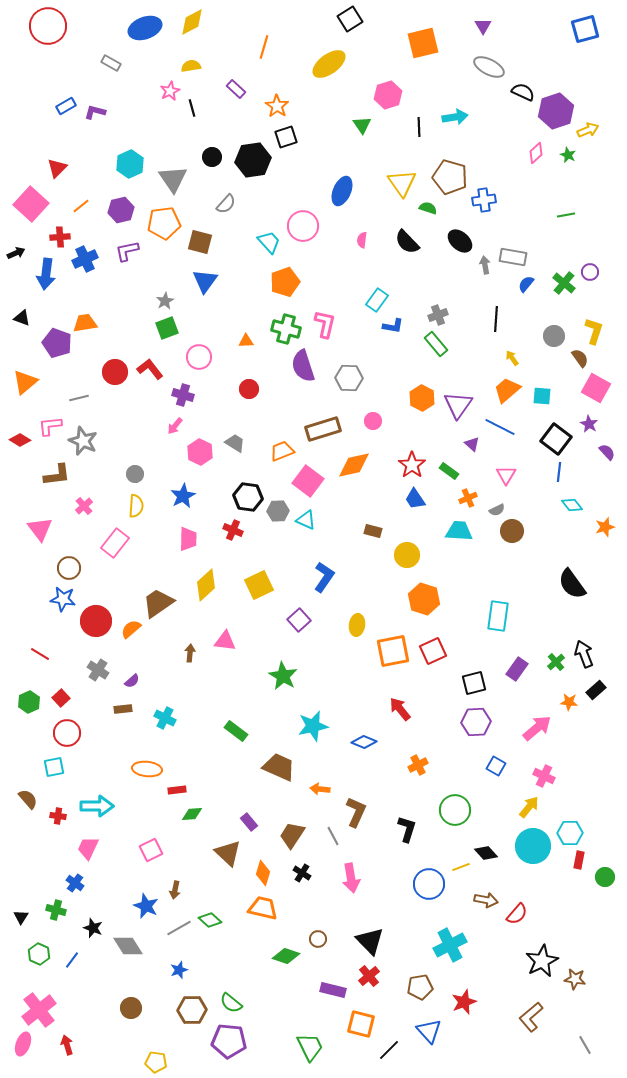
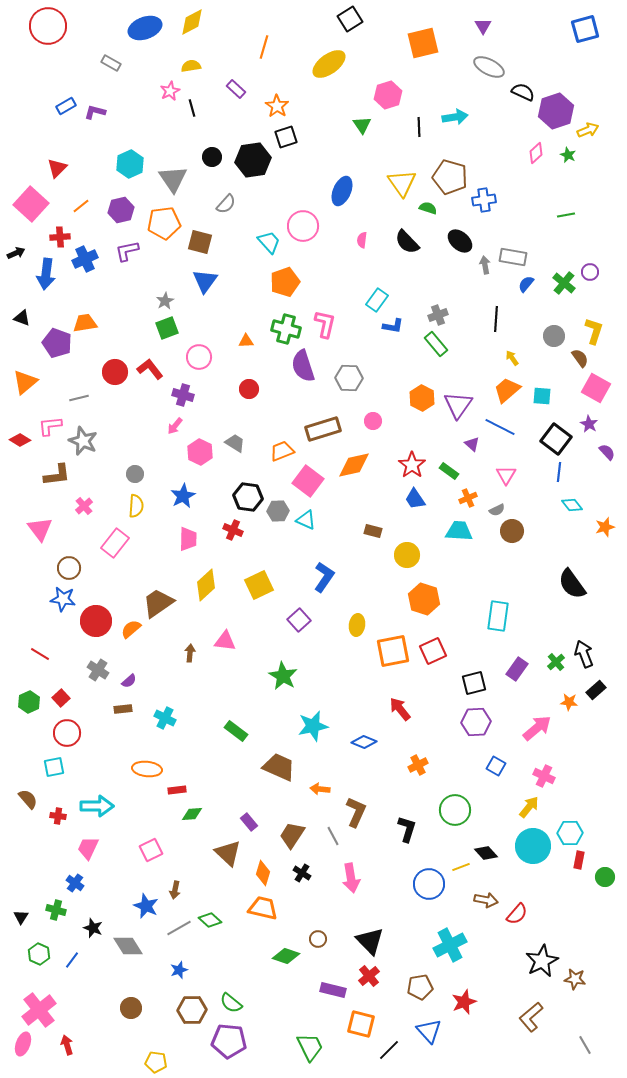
purple semicircle at (132, 681): moved 3 px left
